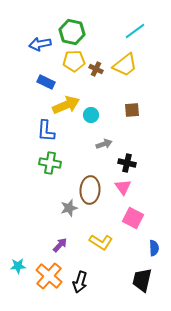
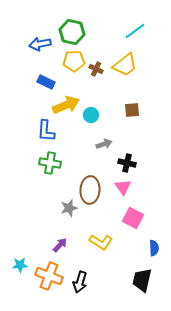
cyan star: moved 2 px right, 1 px up
orange cross: rotated 20 degrees counterclockwise
